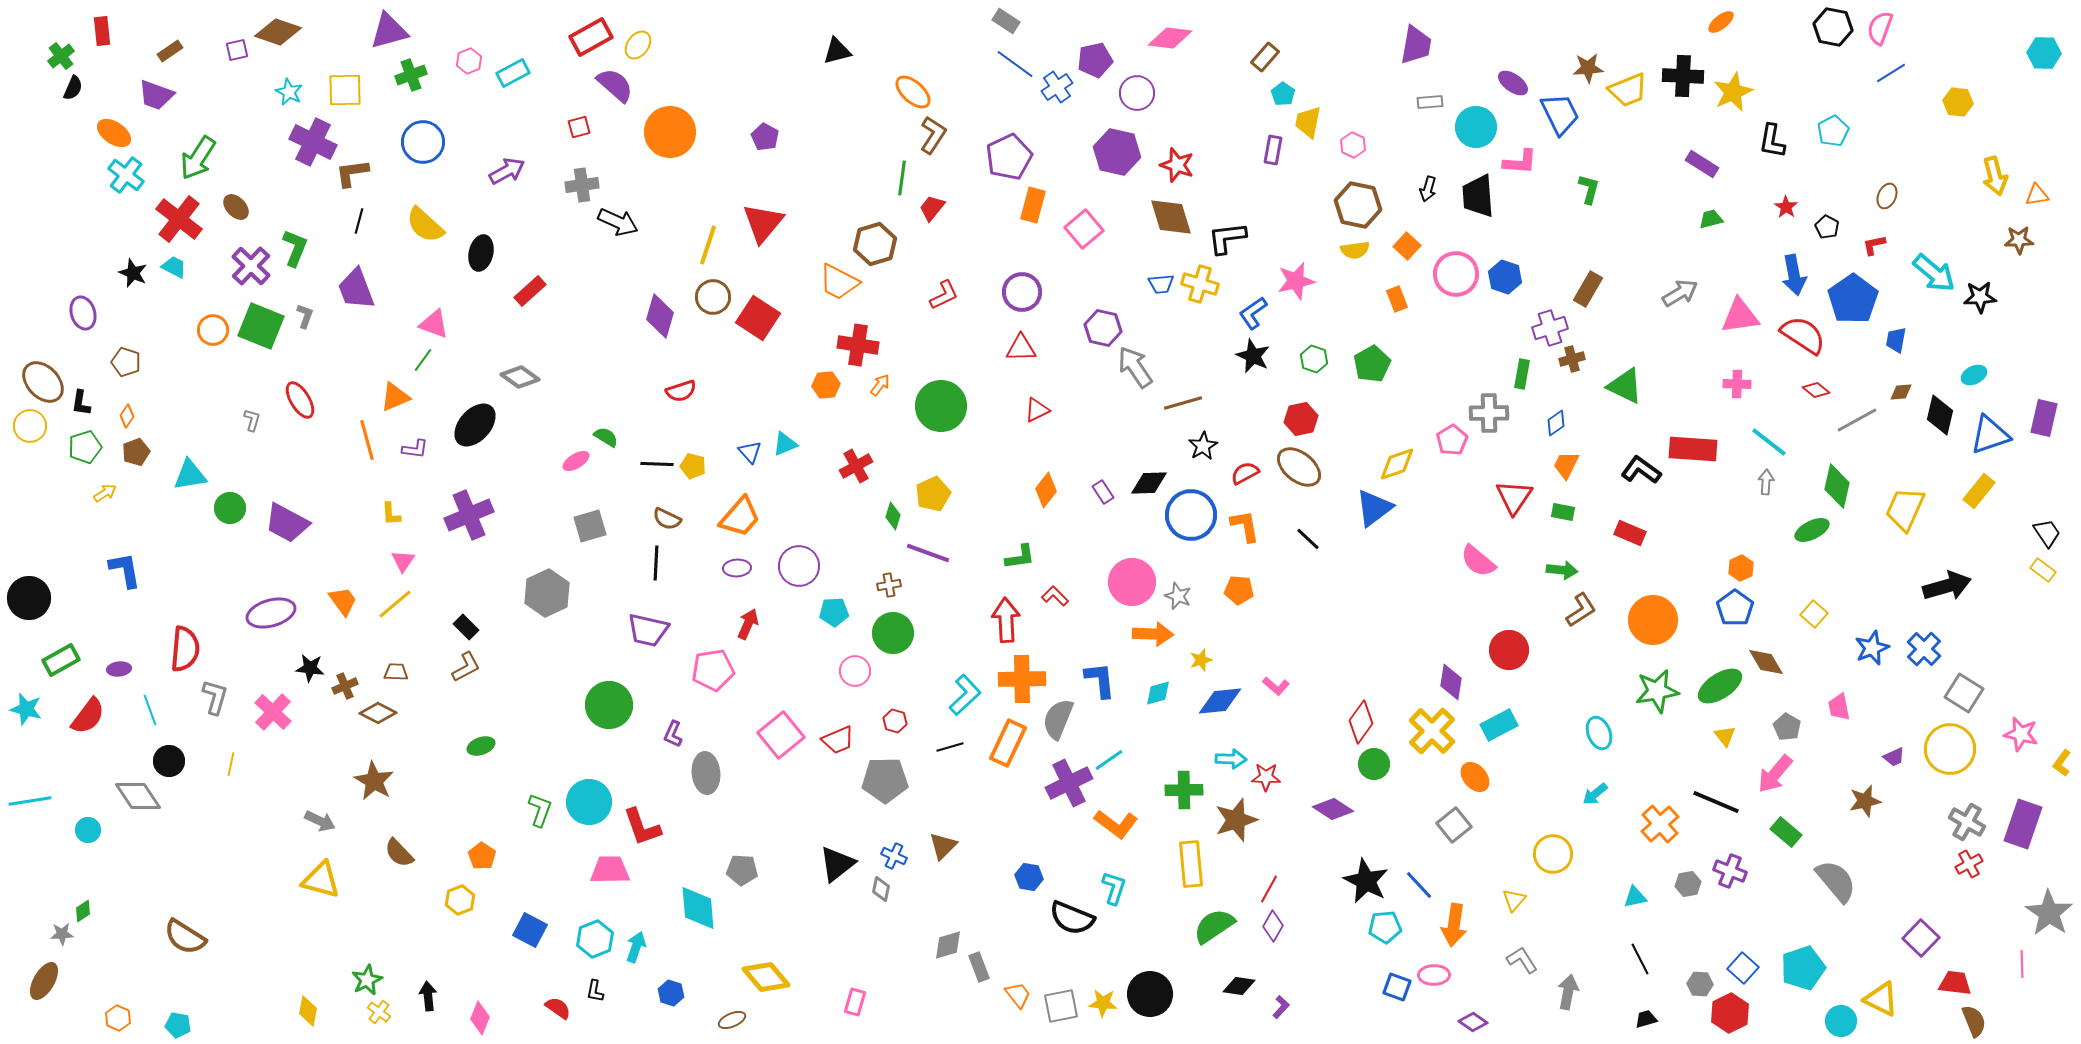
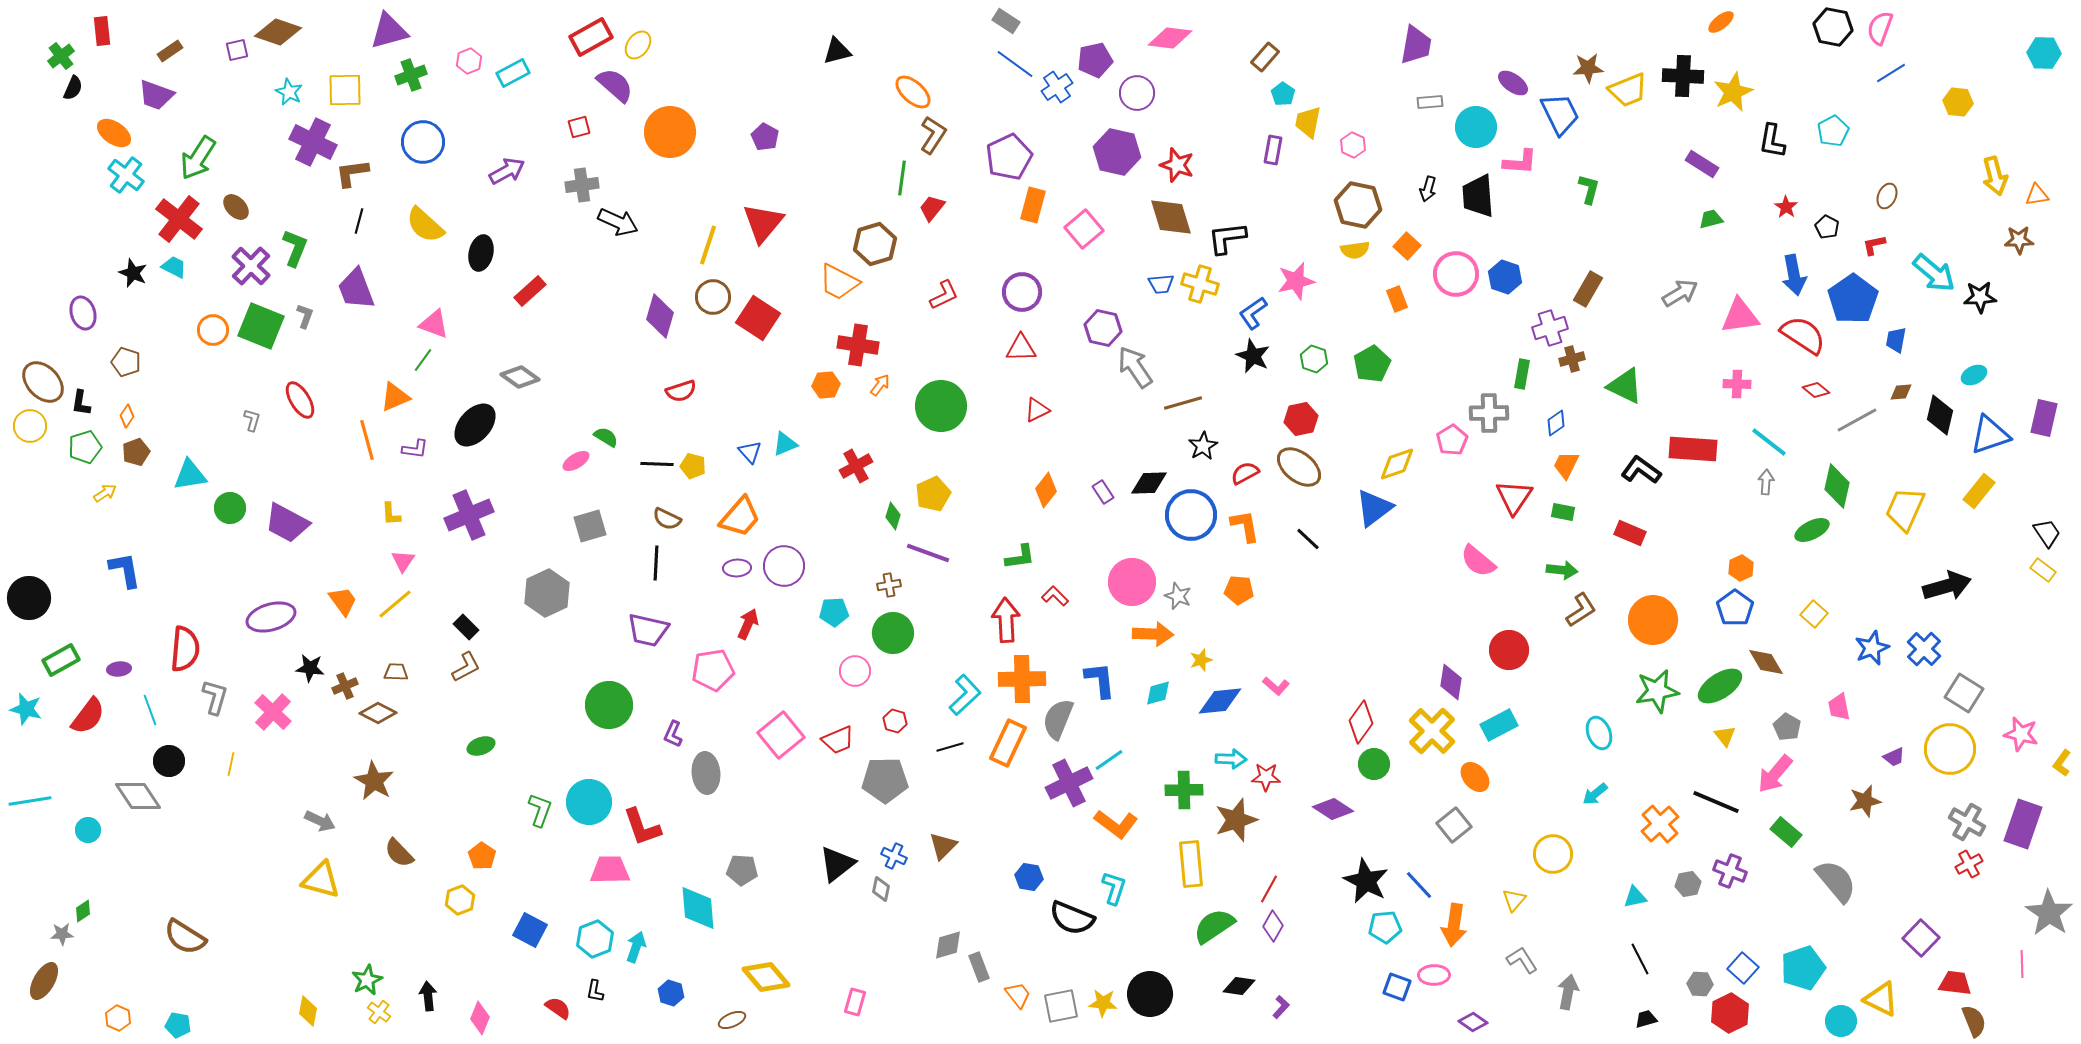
purple circle at (799, 566): moved 15 px left
purple ellipse at (271, 613): moved 4 px down
